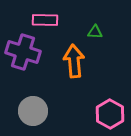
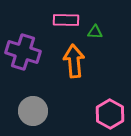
pink rectangle: moved 21 px right
